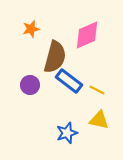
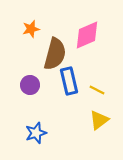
brown semicircle: moved 3 px up
blue rectangle: rotated 40 degrees clockwise
yellow triangle: rotated 50 degrees counterclockwise
blue star: moved 31 px left
